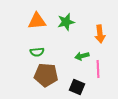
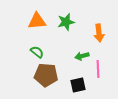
orange arrow: moved 1 px left, 1 px up
green semicircle: rotated 136 degrees counterclockwise
black square: moved 1 px right, 2 px up; rotated 35 degrees counterclockwise
